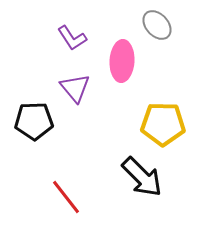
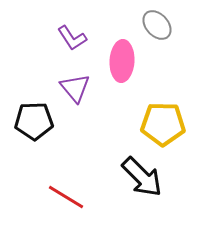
red line: rotated 21 degrees counterclockwise
